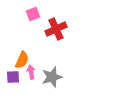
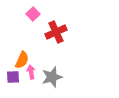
pink square: rotated 24 degrees counterclockwise
red cross: moved 3 px down
